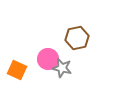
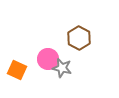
brown hexagon: moved 2 px right; rotated 20 degrees counterclockwise
